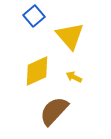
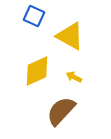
blue square: rotated 25 degrees counterclockwise
yellow triangle: rotated 20 degrees counterclockwise
brown semicircle: moved 7 px right
